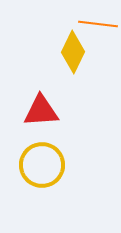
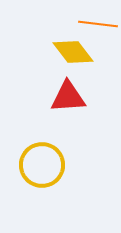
yellow diamond: rotated 63 degrees counterclockwise
red triangle: moved 27 px right, 14 px up
